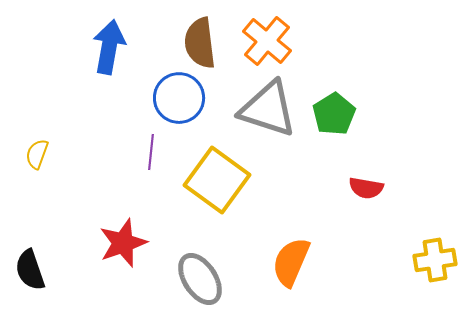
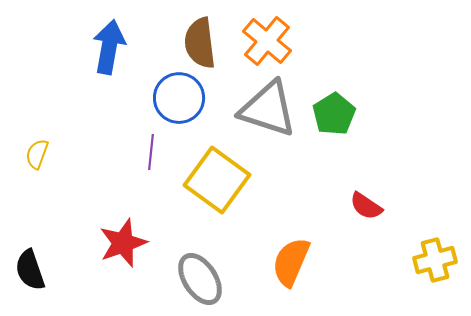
red semicircle: moved 18 px down; rotated 24 degrees clockwise
yellow cross: rotated 6 degrees counterclockwise
